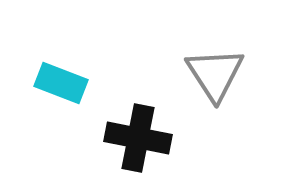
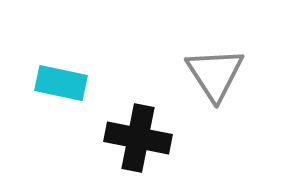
cyan rectangle: rotated 9 degrees counterclockwise
